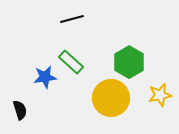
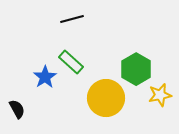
green hexagon: moved 7 px right, 7 px down
blue star: rotated 25 degrees counterclockwise
yellow circle: moved 5 px left
black semicircle: moved 3 px left, 1 px up; rotated 12 degrees counterclockwise
